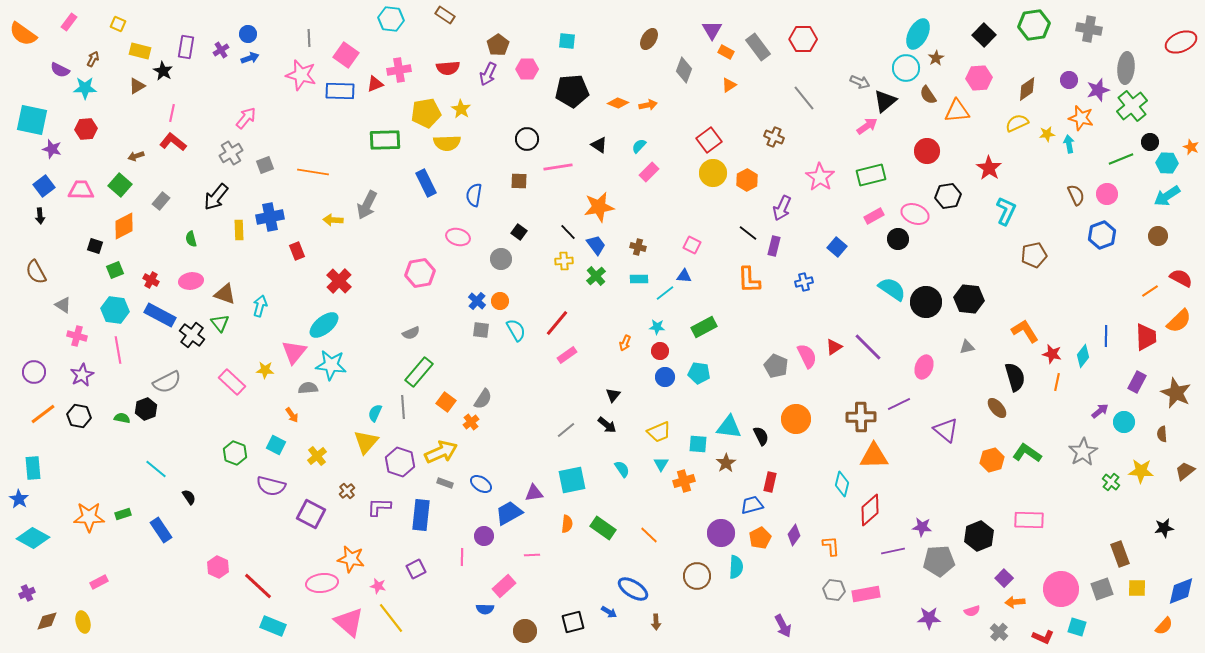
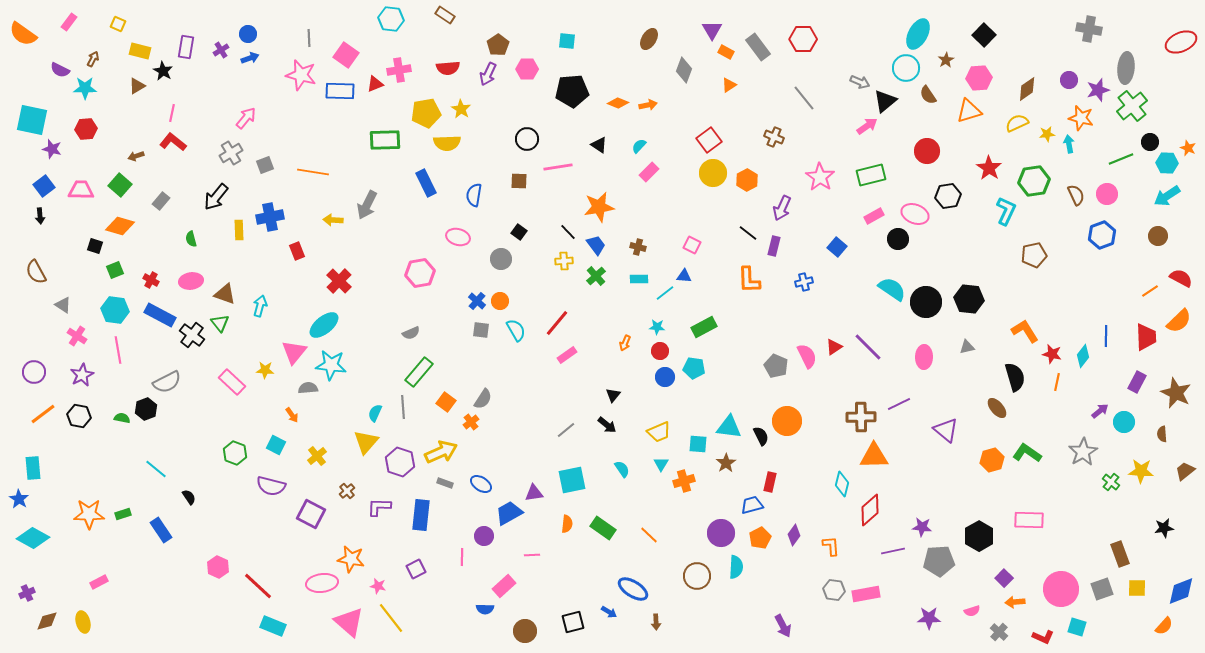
green hexagon at (1034, 25): moved 156 px down
brown star at (936, 58): moved 10 px right, 2 px down
orange triangle at (957, 111): moved 12 px right; rotated 12 degrees counterclockwise
orange star at (1191, 147): moved 3 px left, 1 px down
orange diamond at (124, 226): moved 4 px left; rotated 44 degrees clockwise
pink cross at (77, 336): rotated 18 degrees clockwise
pink ellipse at (924, 367): moved 10 px up; rotated 20 degrees counterclockwise
cyan pentagon at (699, 373): moved 5 px left, 5 px up
orange circle at (796, 419): moved 9 px left, 2 px down
orange star at (89, 517): moved 3 px up
black hexagon at (979, 536): rotated 8 degrees counterclockwise
